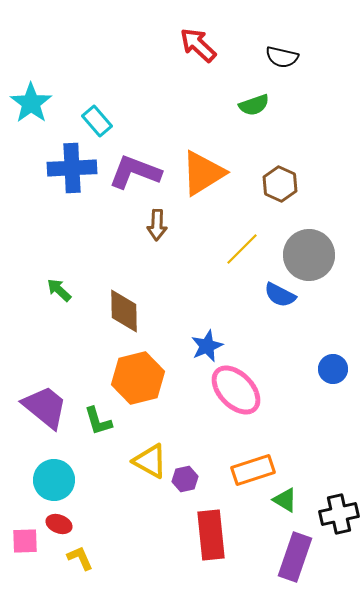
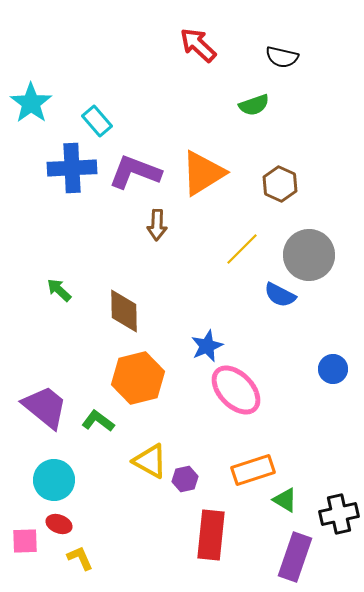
green L-shape: rotated 144 degrees clockwise
red rectangle: rotated 12 degrees clockwise
